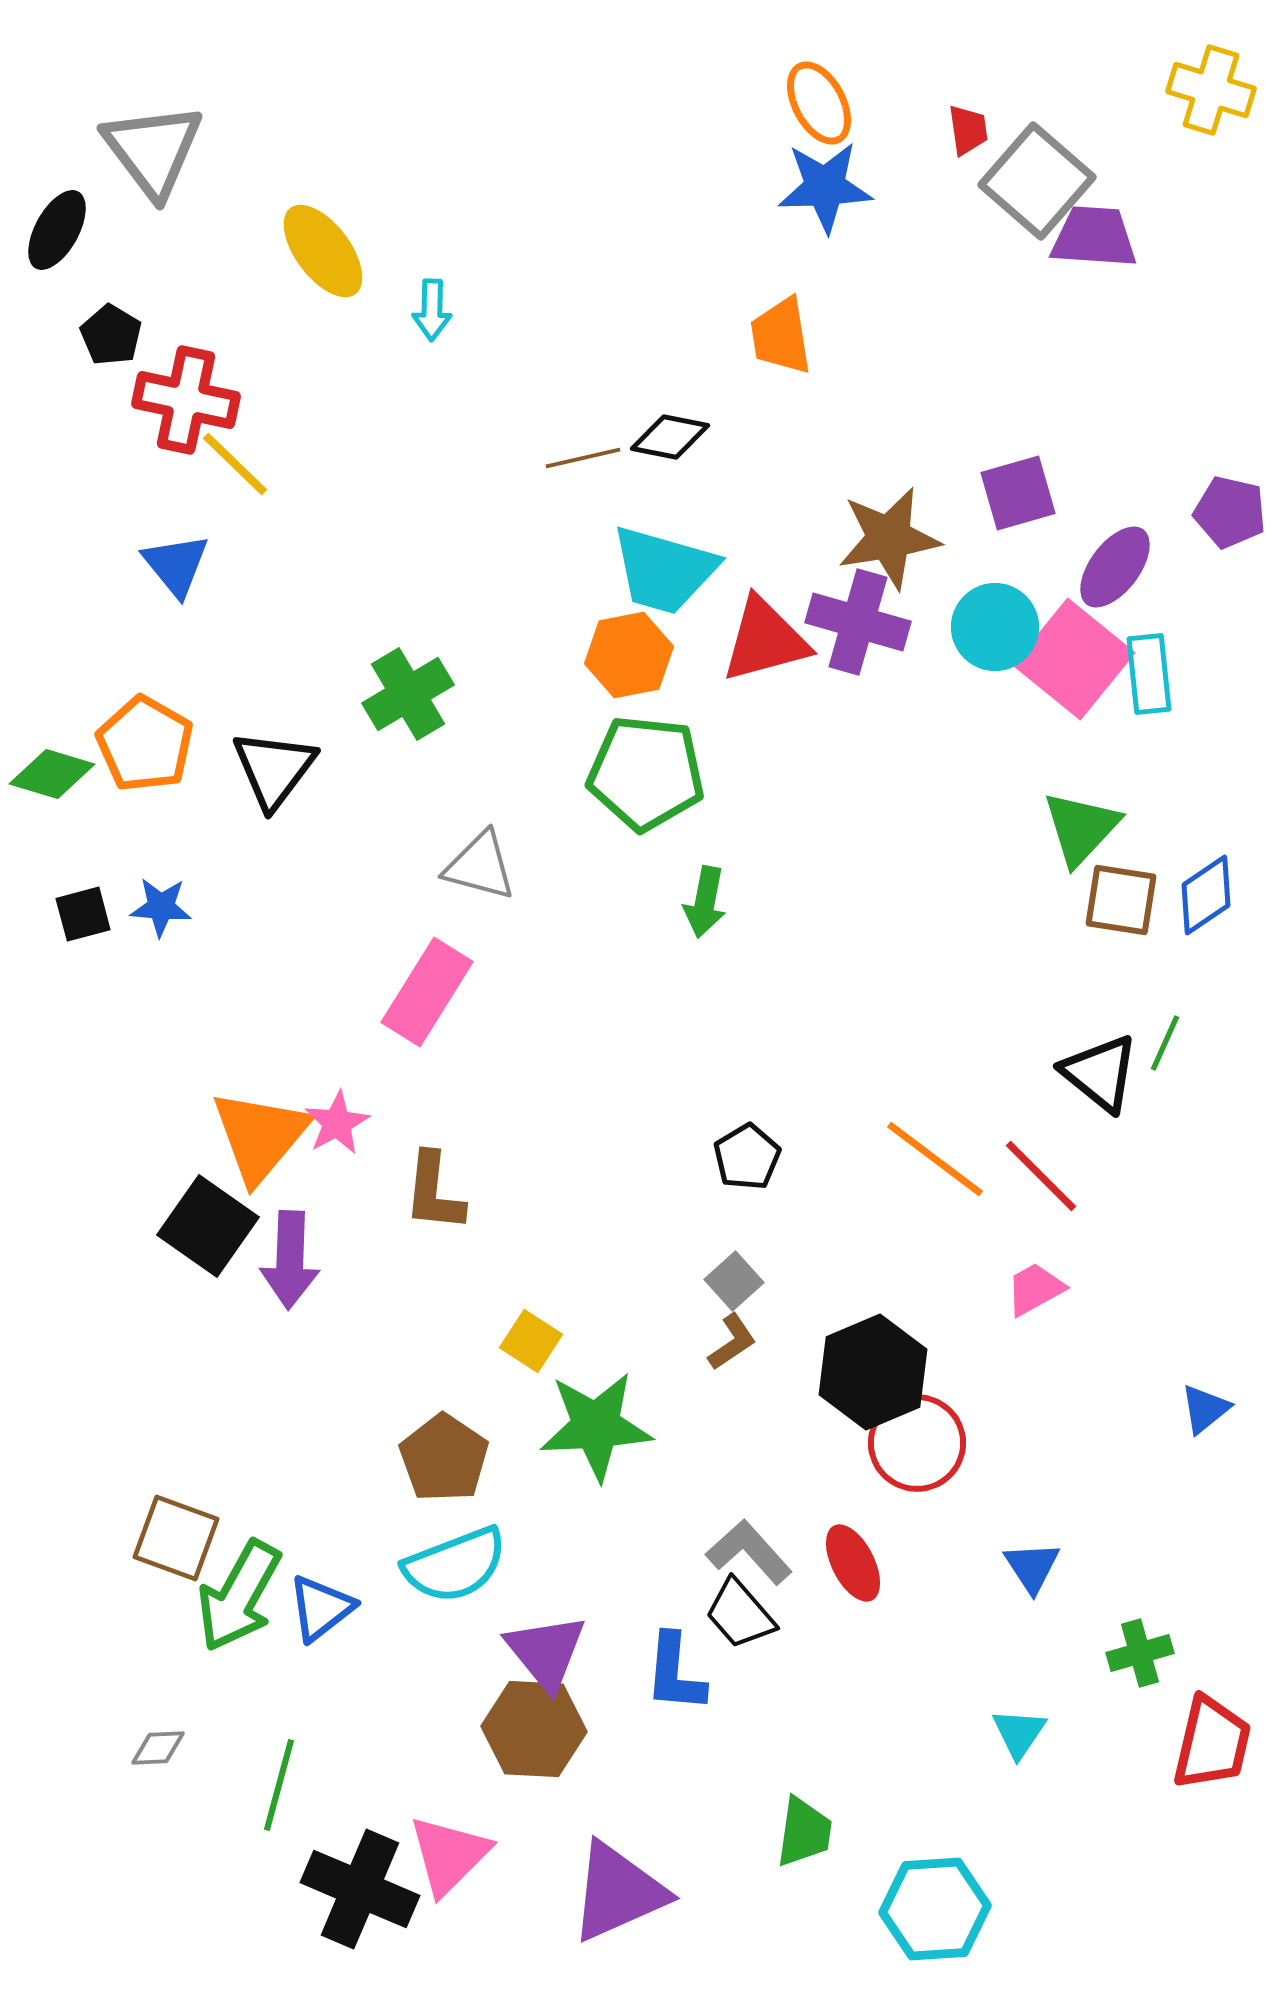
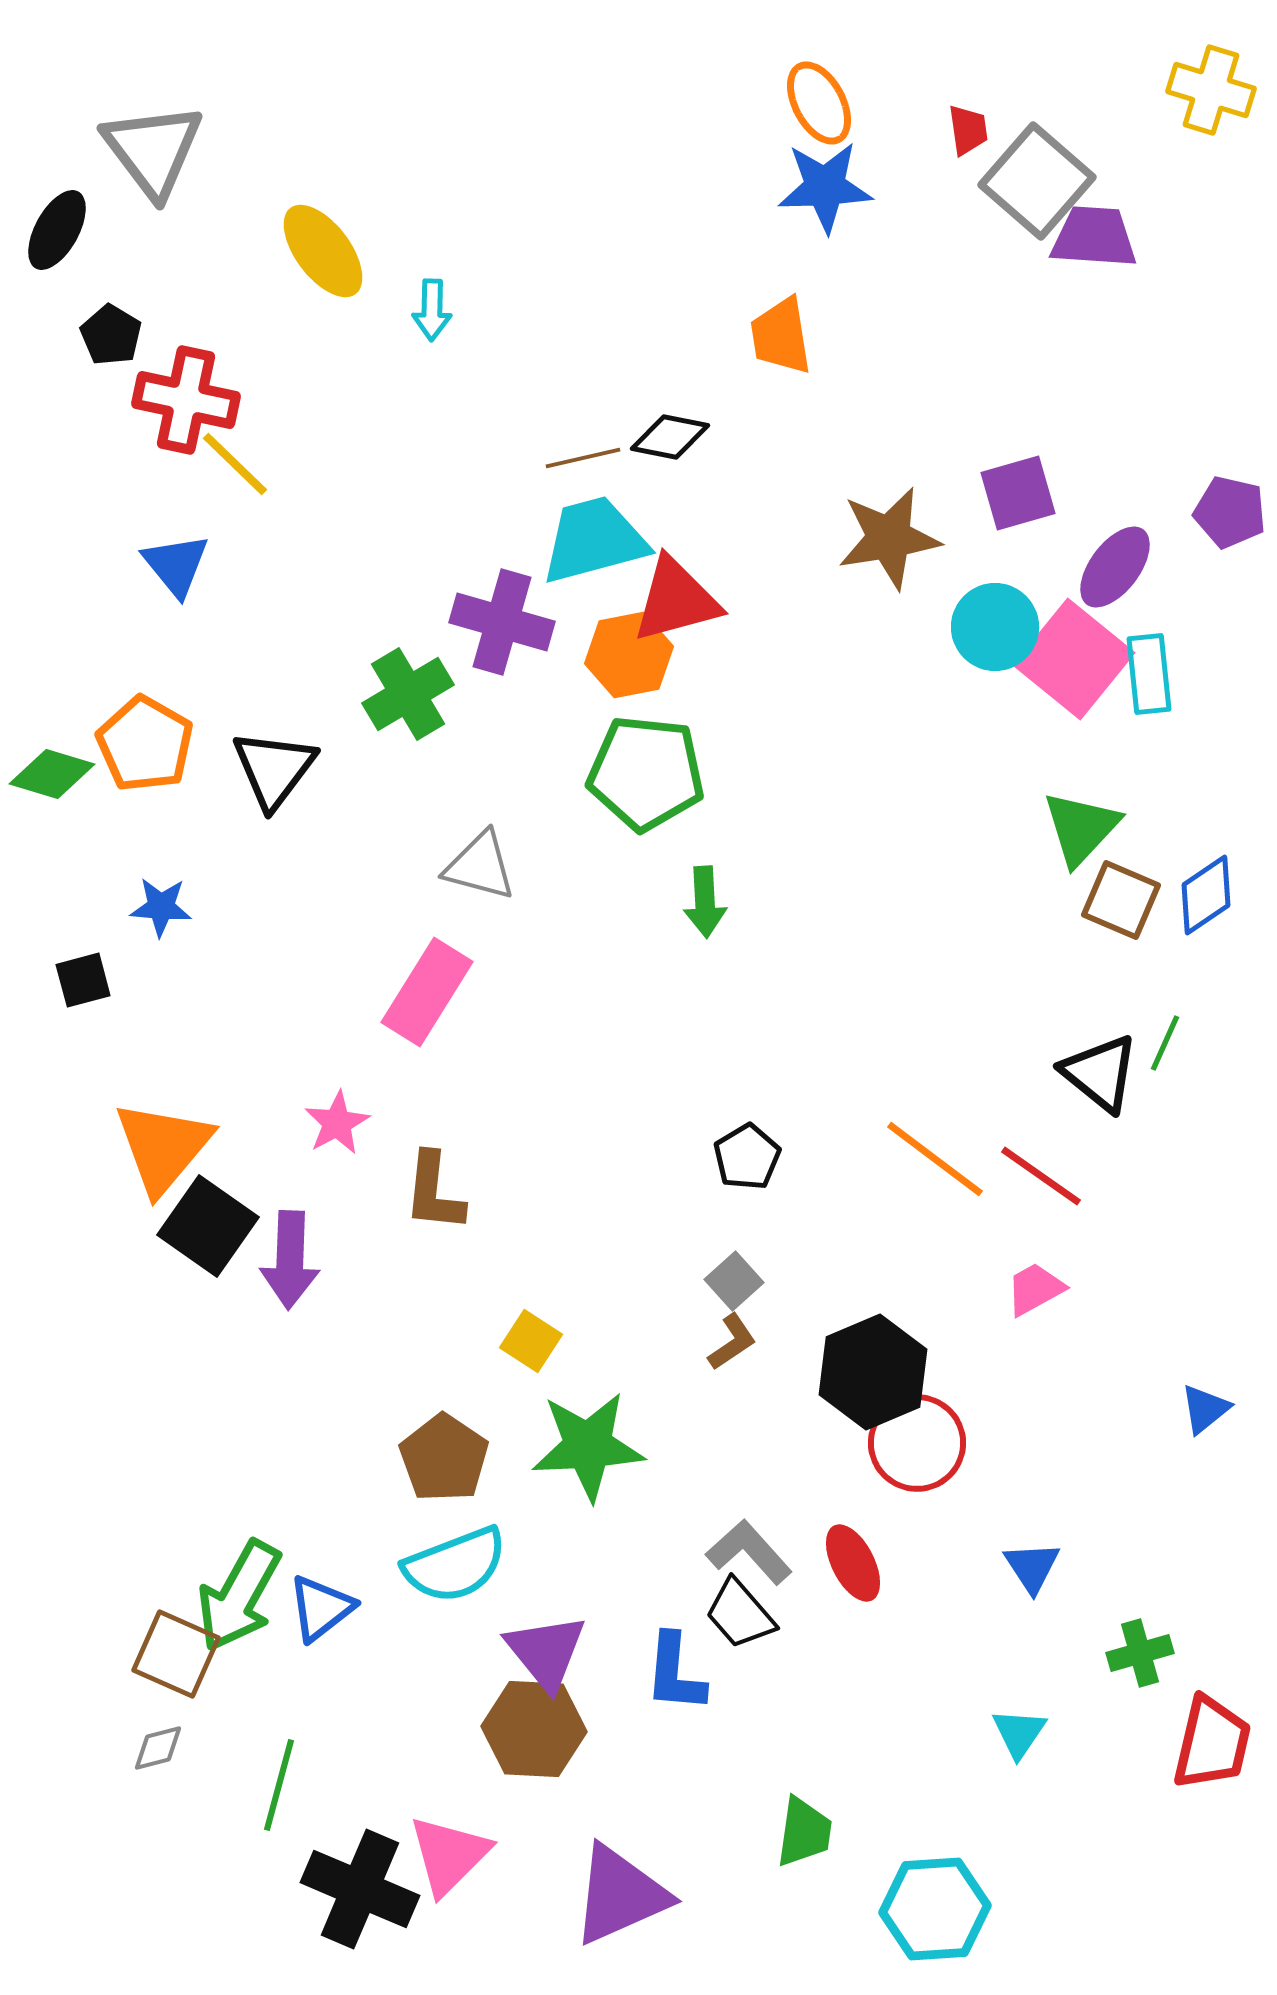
cyan trapezoid at (664, 570): moved 70 px left, 30 px up; rotated 149 degrees clockwise
purple cross at (858, 622): moved 356 px left
red triangle at (765, 640): moved 89 px left, 40 px up
brown square at (1121, 900): rotated 14 degrees clockwise
green arrow at (705, 902): rotated 14 degrees counterclockwise
black square at (83, 914): moved 66 px down
orange triangle at (260, 1136): moved 97 px left, 11 px down
red line at (1041, 1176): rotated 10 degrees counterclockwise
green star at (596, 1426): moved 8 px left, 20 px down
brown square at (176, 1538): moved 116 px down; rotated 4 degrees clockwise
gray diamond at (158, 1748): rotated 12 degrees counterclockwise
purple triangle at (618, 1892): moved 2 px right, 3 px down
